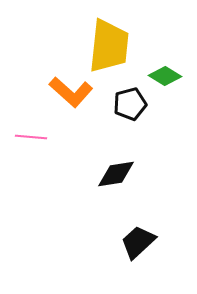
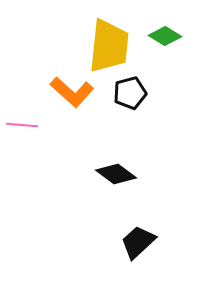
green diamond: moved 40 px up
orange L-shape: moved 1 px right
black pentagon: moved 11 px up
pink line: moved 9 px left, 12 px up
black diamond: rotated 45 degrees clockwise
